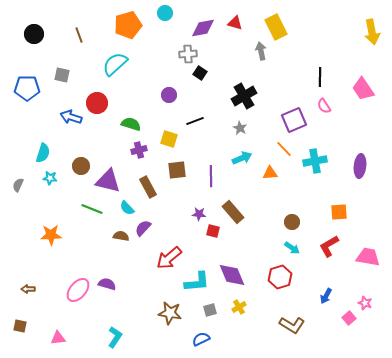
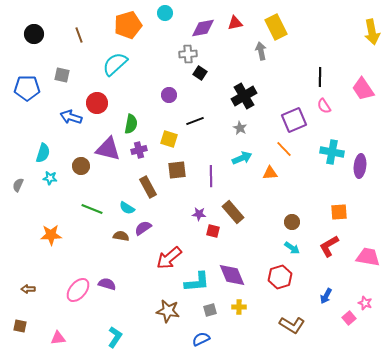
red triangle at (235, 23): rotated 28 degrees counterclockwise
green semicircle at (131, 124): rotated 84 degrees clockwise
cyan cross at (315, 161): moved 17 px right, 9 px up; rotated 20 degrees clockwise
purple triangle at (108, 181): moved 32 px up
cyan semicircle at (127, 208): rotated 14 degrees counterclockwise
purple semicircle at (143, 228): rotated 12 degrees clockwise
yellow cross at (239, 307): rotated 32 degrees clockwise
brown star at (170, 313): moved 2 px left, 2 px up
